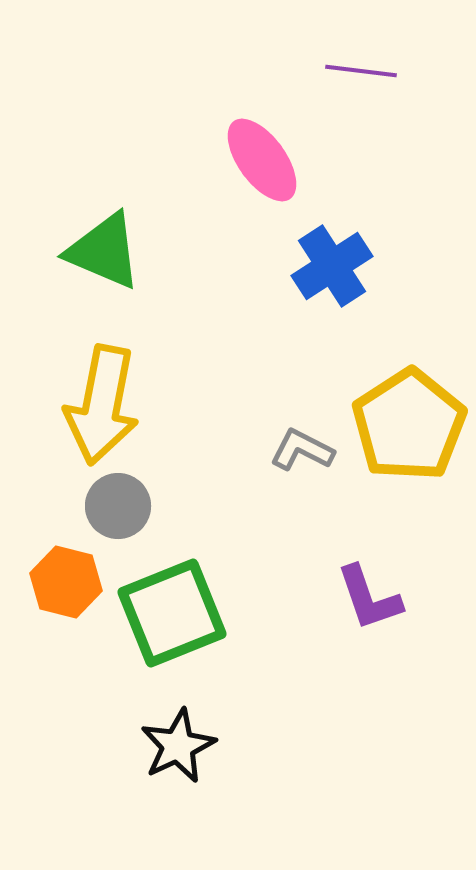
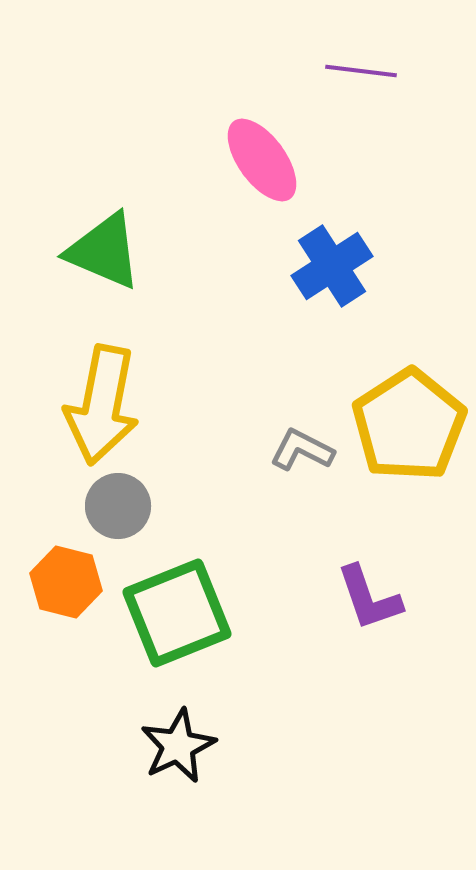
green square: moved 5 px right
